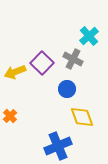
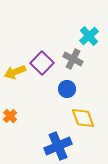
yellow diamond: moved 1 px right, 1 px down
